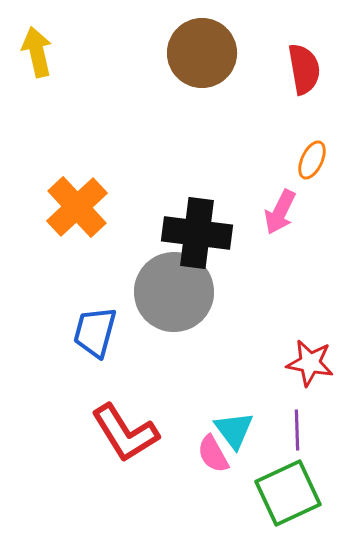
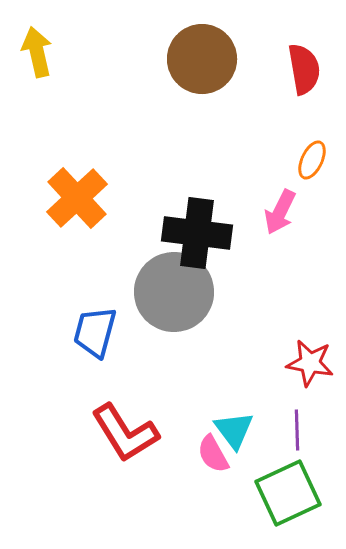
brown circle: moved 6 px down
orange cross: moved 9 px up
